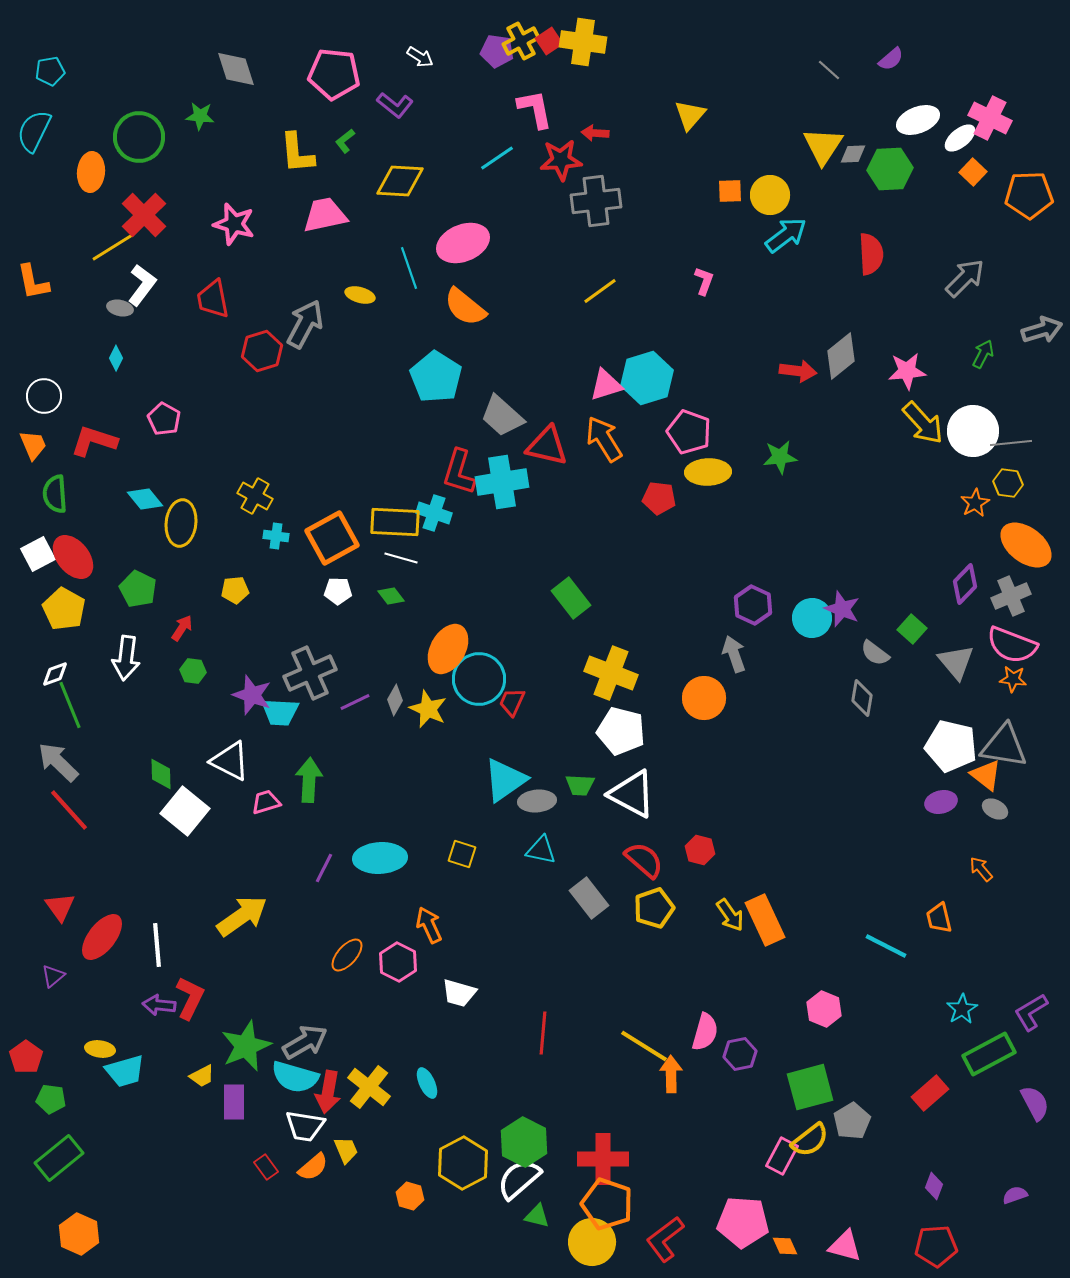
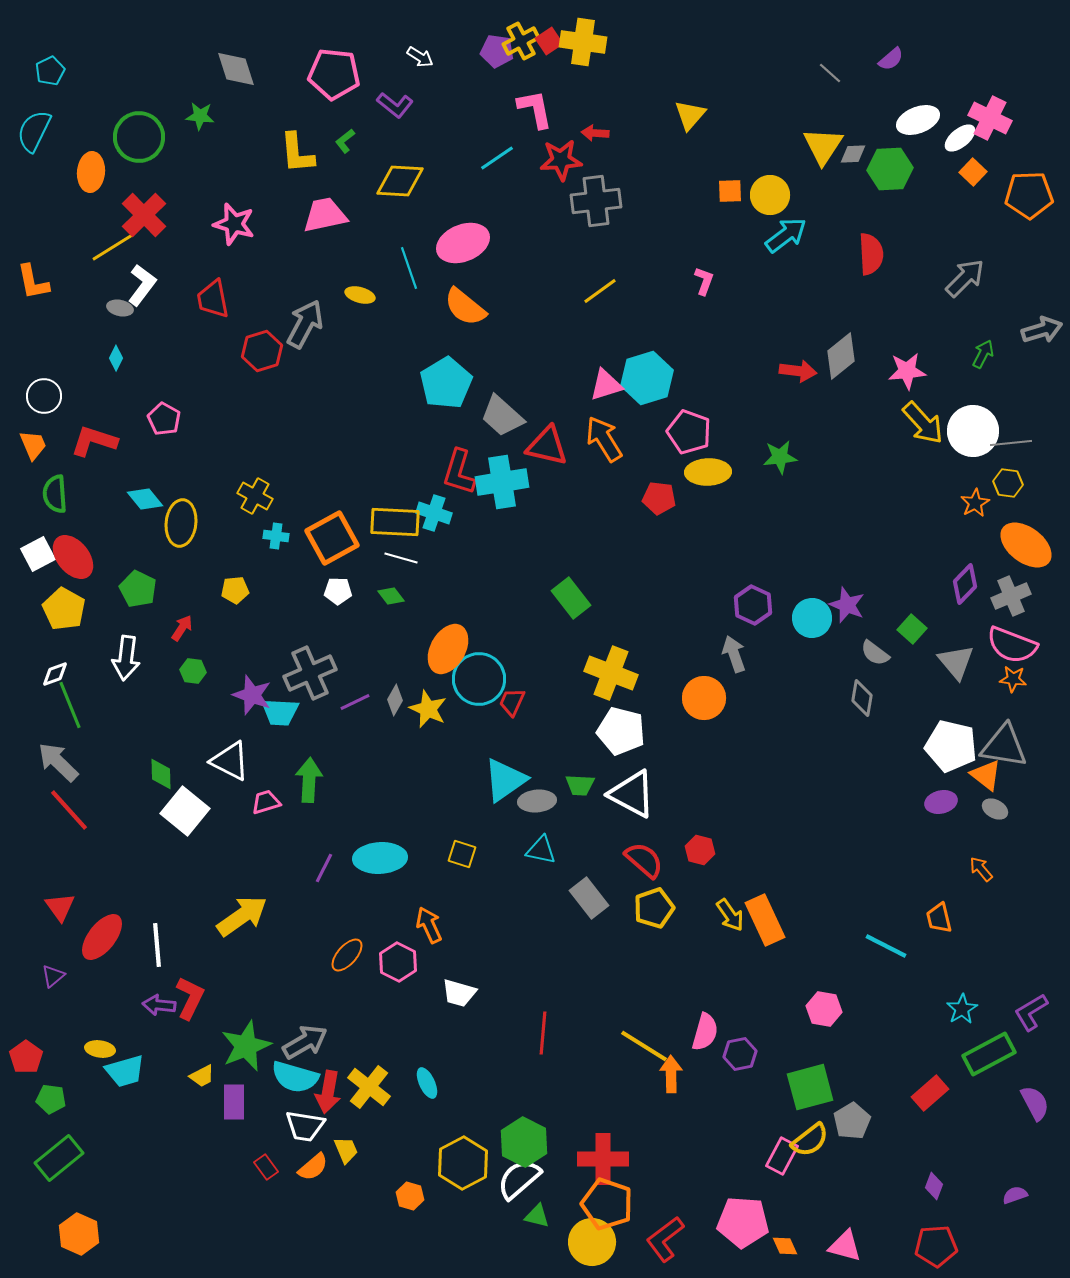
gray line at (829, 70): moved 1 px right, 3 px down
cyan pentagon at (50, 71): rotated 16 degrees counterclockwise
cyan pentagon at (436, 377): moved 10 px right, 6 px down; rotated 9 degrees clockwise
purple star at (842, 609): moved 5 px right, 4 px up
pink hexagon at (824, 1009): rotated 12 degrees counterclockwise
